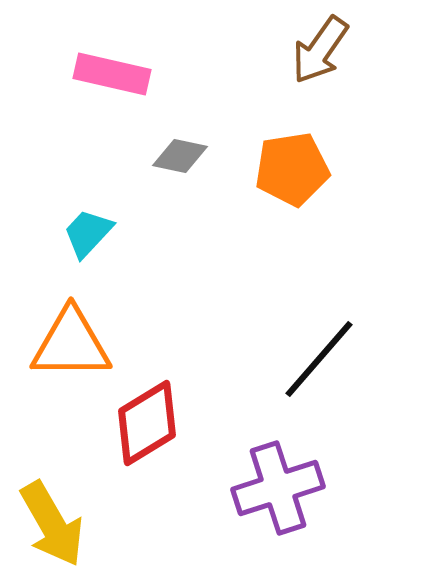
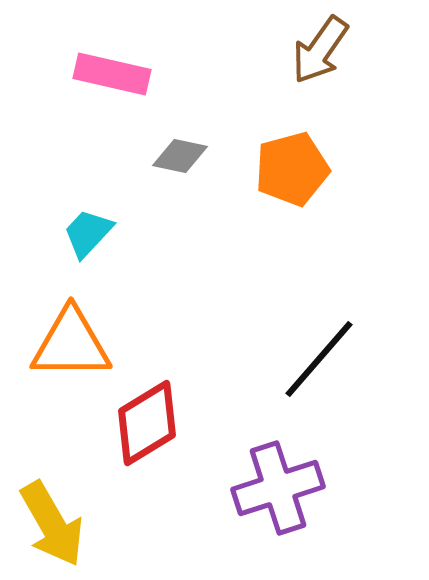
orange pentagon: rotated 6 degrees counterclockwise
